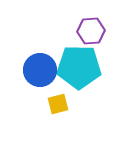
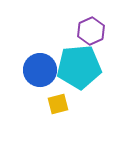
purple hexagon: rotated 20 degrees counterclockwise
cyan pentagon: rotated 6 degrees counterclockwise
